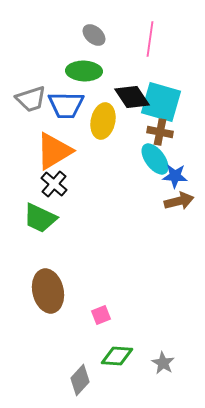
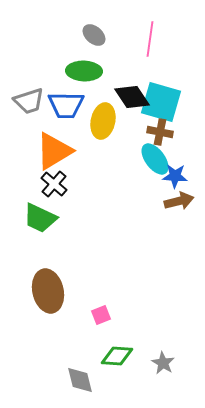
gray trapezoid: moved 2 px left, 2 px down
gray diamond: rotated 56 degrees counterclockwise
